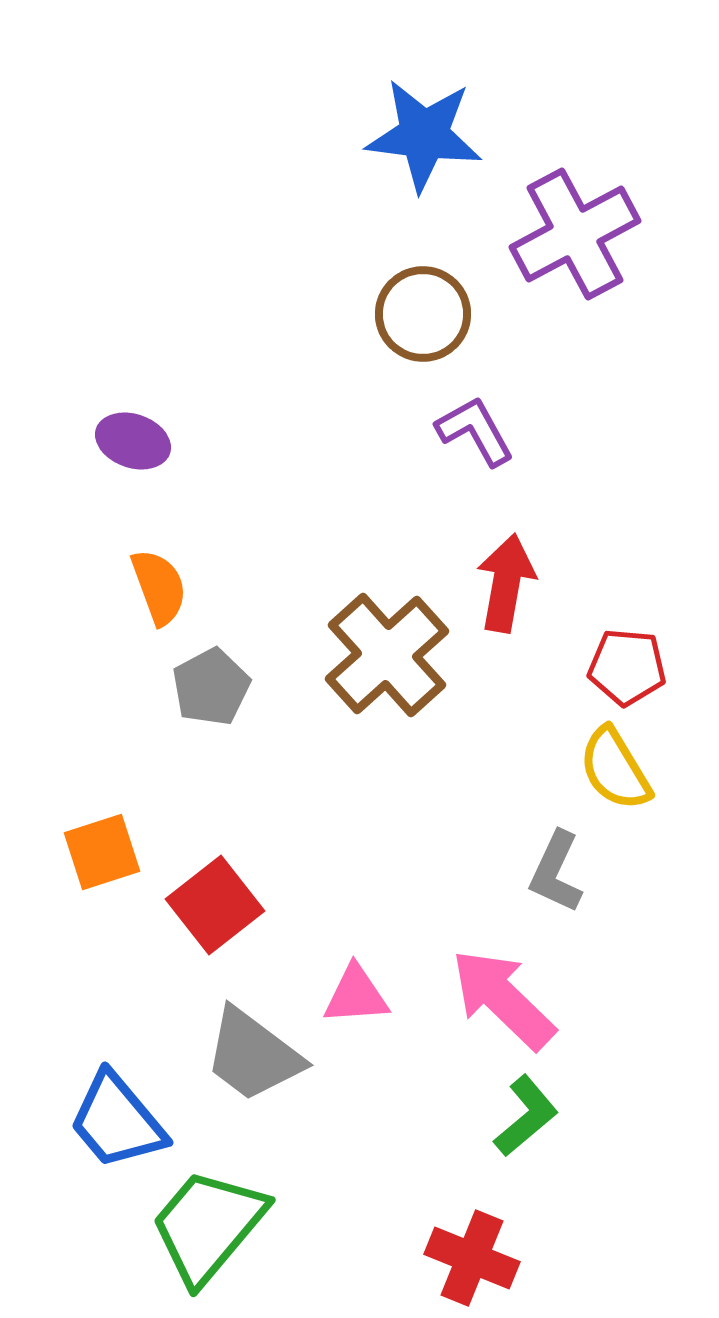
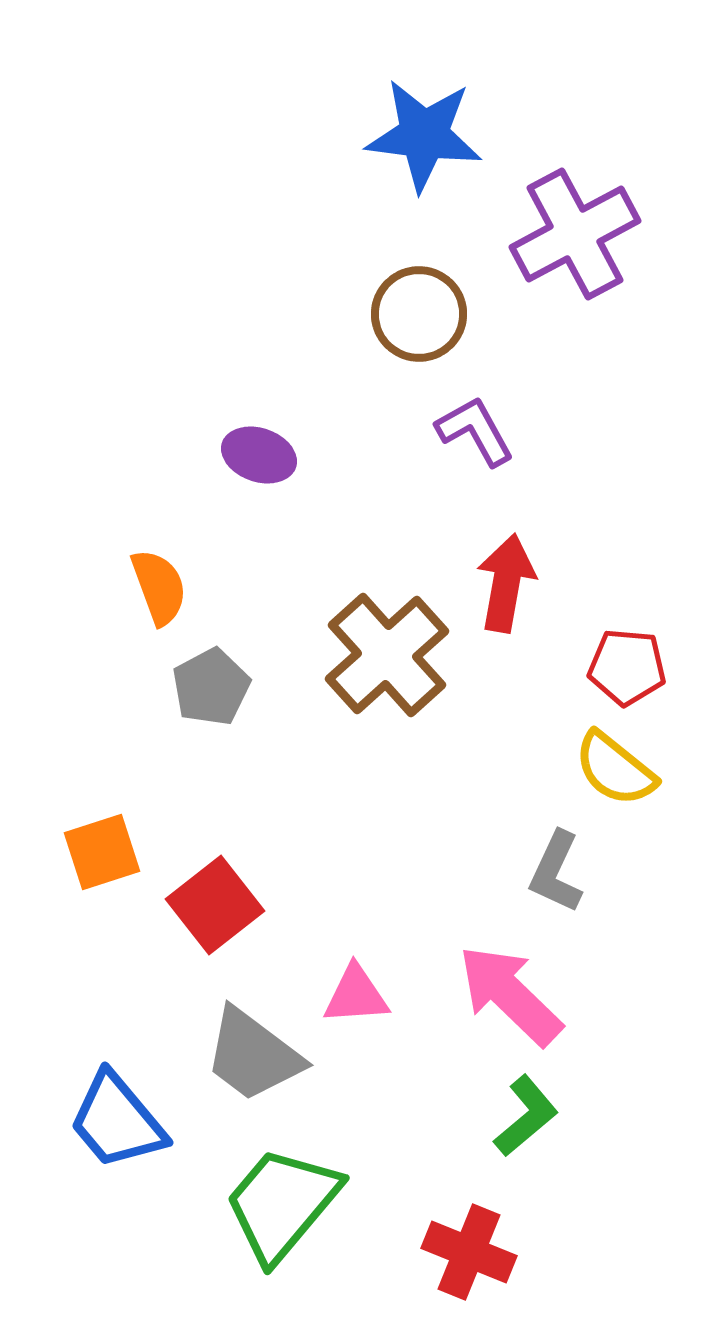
brown circle: moved 4 px left
purple ellipse: moved 126 px right, 14 px down
yellow semicircle: rotated 20 degrees counterclockwise
pink arrow: moved 7 px right, 4 px up
green trapezoid: moved 74 px right, 22 px up
red cross: moved 3 px left, 6 px up
